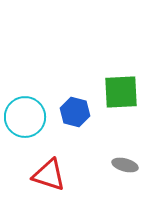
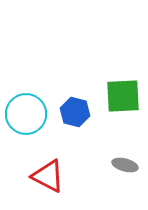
green square: moved 2 px right, 4 px down
cyan circle: moved 1 px right, 3 px up
red triangle: moved 1 px left, 1 px down; rotated 9 degrees clockwise
